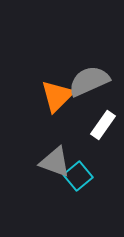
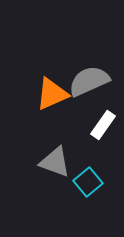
orange triangle: moved 5 px left, 2 px up; rotated 21 degrees clockwise
cyan square: moved 10 px right, 6 px down
